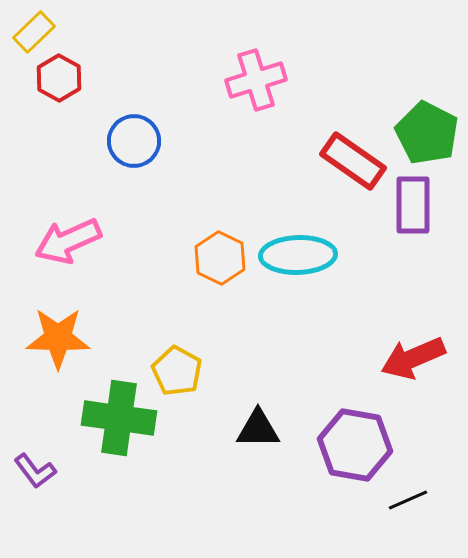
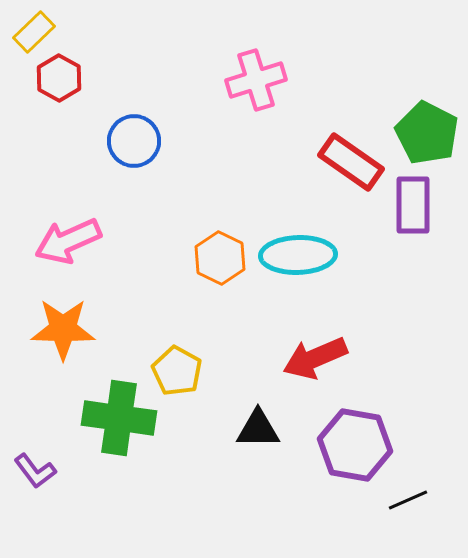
red rectangle: moved 2 px left, 1 px down
orange star: moved 5 px right, 9 px up
red arrow: moved 98 px left
